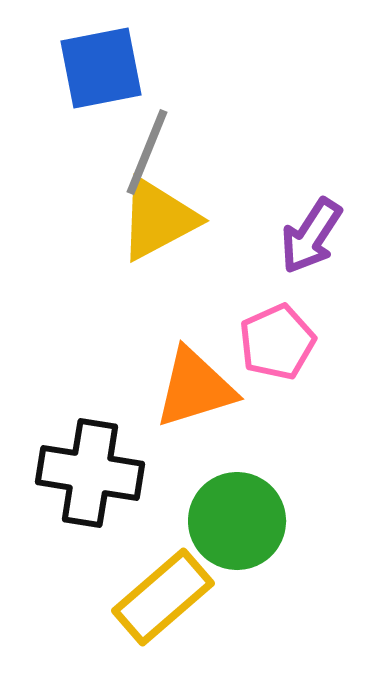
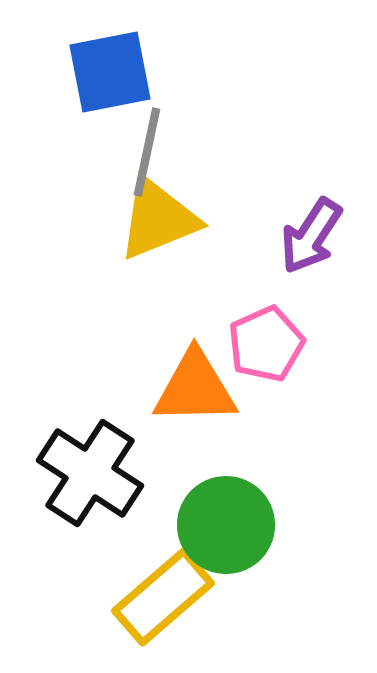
blue square: moved 9 px right, 4 px down
gray line: rotated 10 degrees counterclockwise
yellow triangle: rotated 6 degrees clockwise
pink pentagon: moved 11 px left, 2 px down
orange triangle: rotated 16 degrees clockwise
black cross: rotated 24 degrees clockwise
green circle: moved 11 px left, 4 px down
